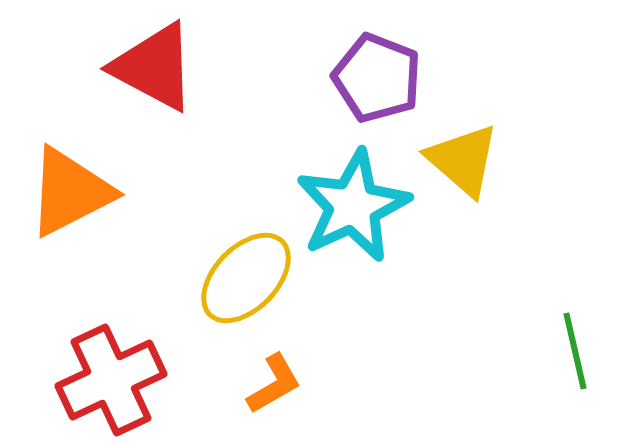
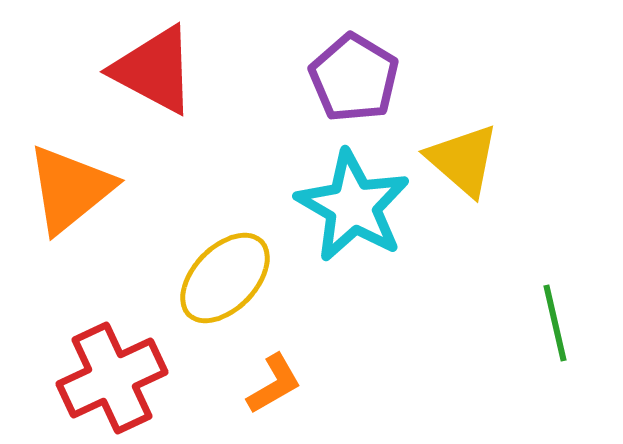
red triangle: moved 3 px down
purple pentagon: moved 23 px left; rotated 10 degrees clockwise
orange triangle: moved 3 px up; rotated 12 degrees counterclockwise
cyan star: rotated 17 degrees counterclockwise
yellow ellipse: moved 21 px left
green line: moved 20 px left, 28 px up
red cross: moved 1 px right, 2 px up
